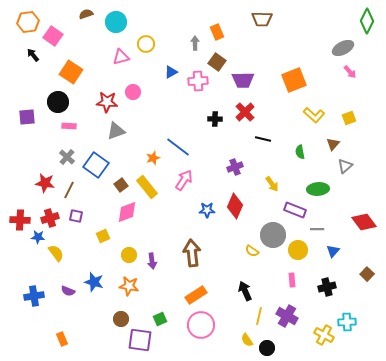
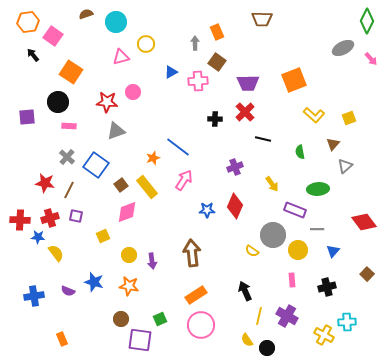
pink arrow at (350, 72): moved 21 px right, 13 px up
purple trapezoid at (243, 80): moved 5 px right, 3 px down
